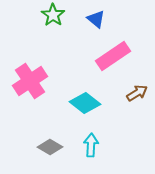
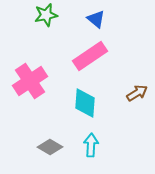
green star: moved 7 px left; rotated 25 degrees clockwise
pink rectangle: moved 23 px left
cyan diamond: rotated 56 degrees clockwise
